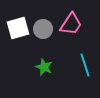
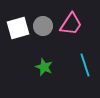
gray circle: moved 3 px up
